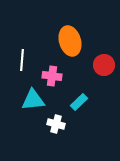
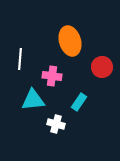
white line: moved 2 px left, 1 px up
red circle: moved 2 px left, 2 px down
cyan rectangle: rotated 12 degrees counterclockwise
